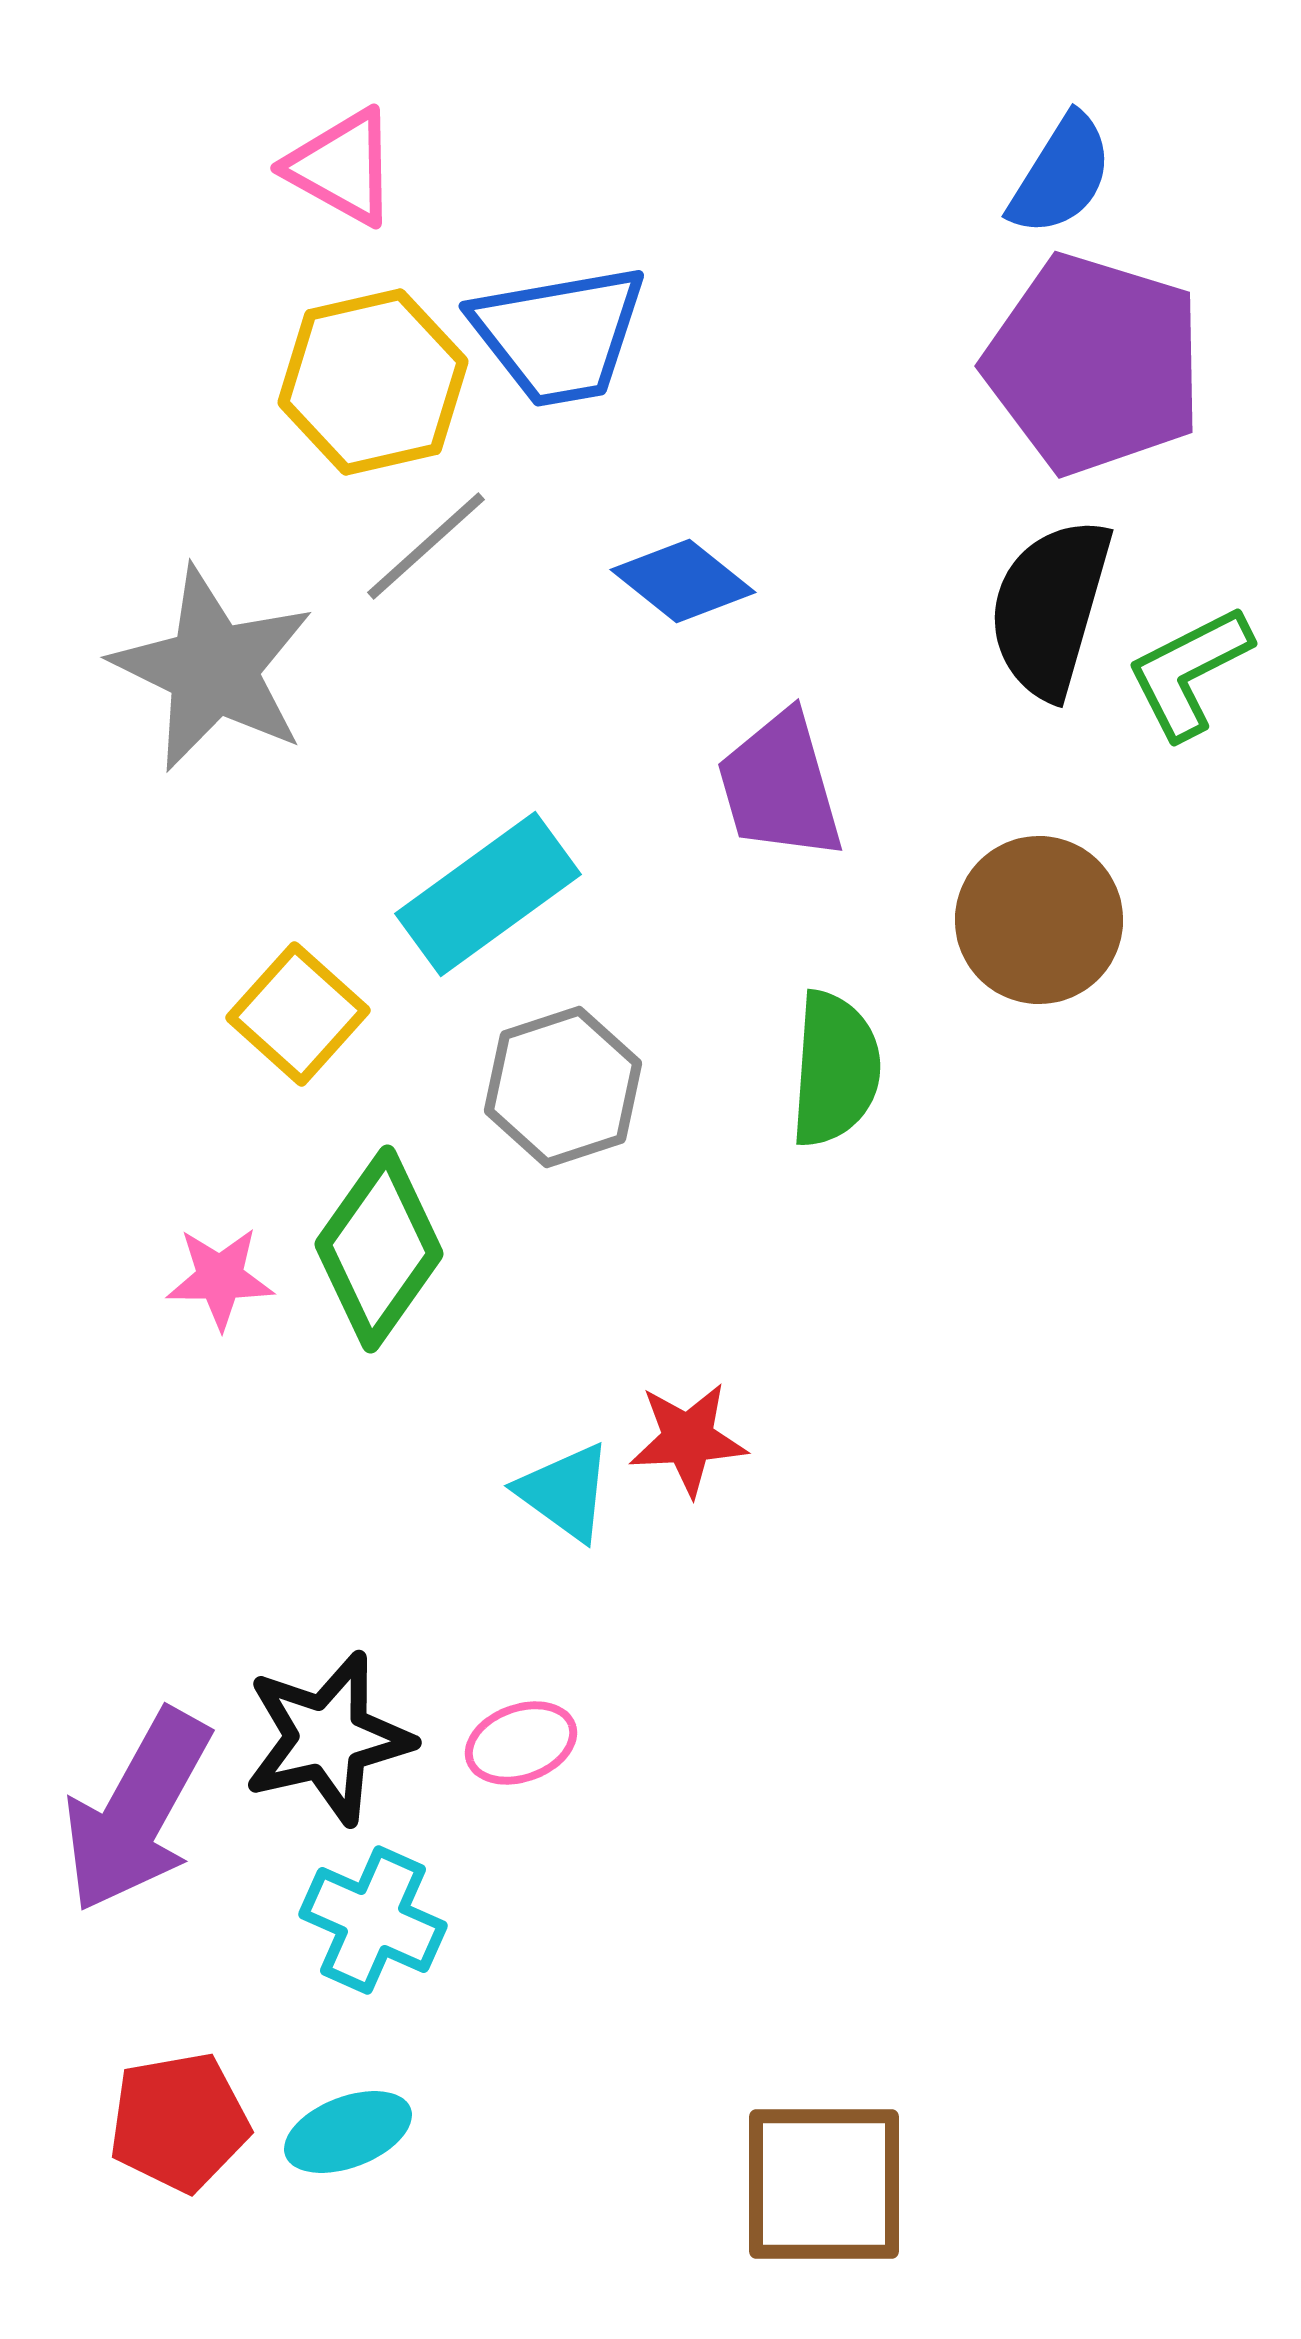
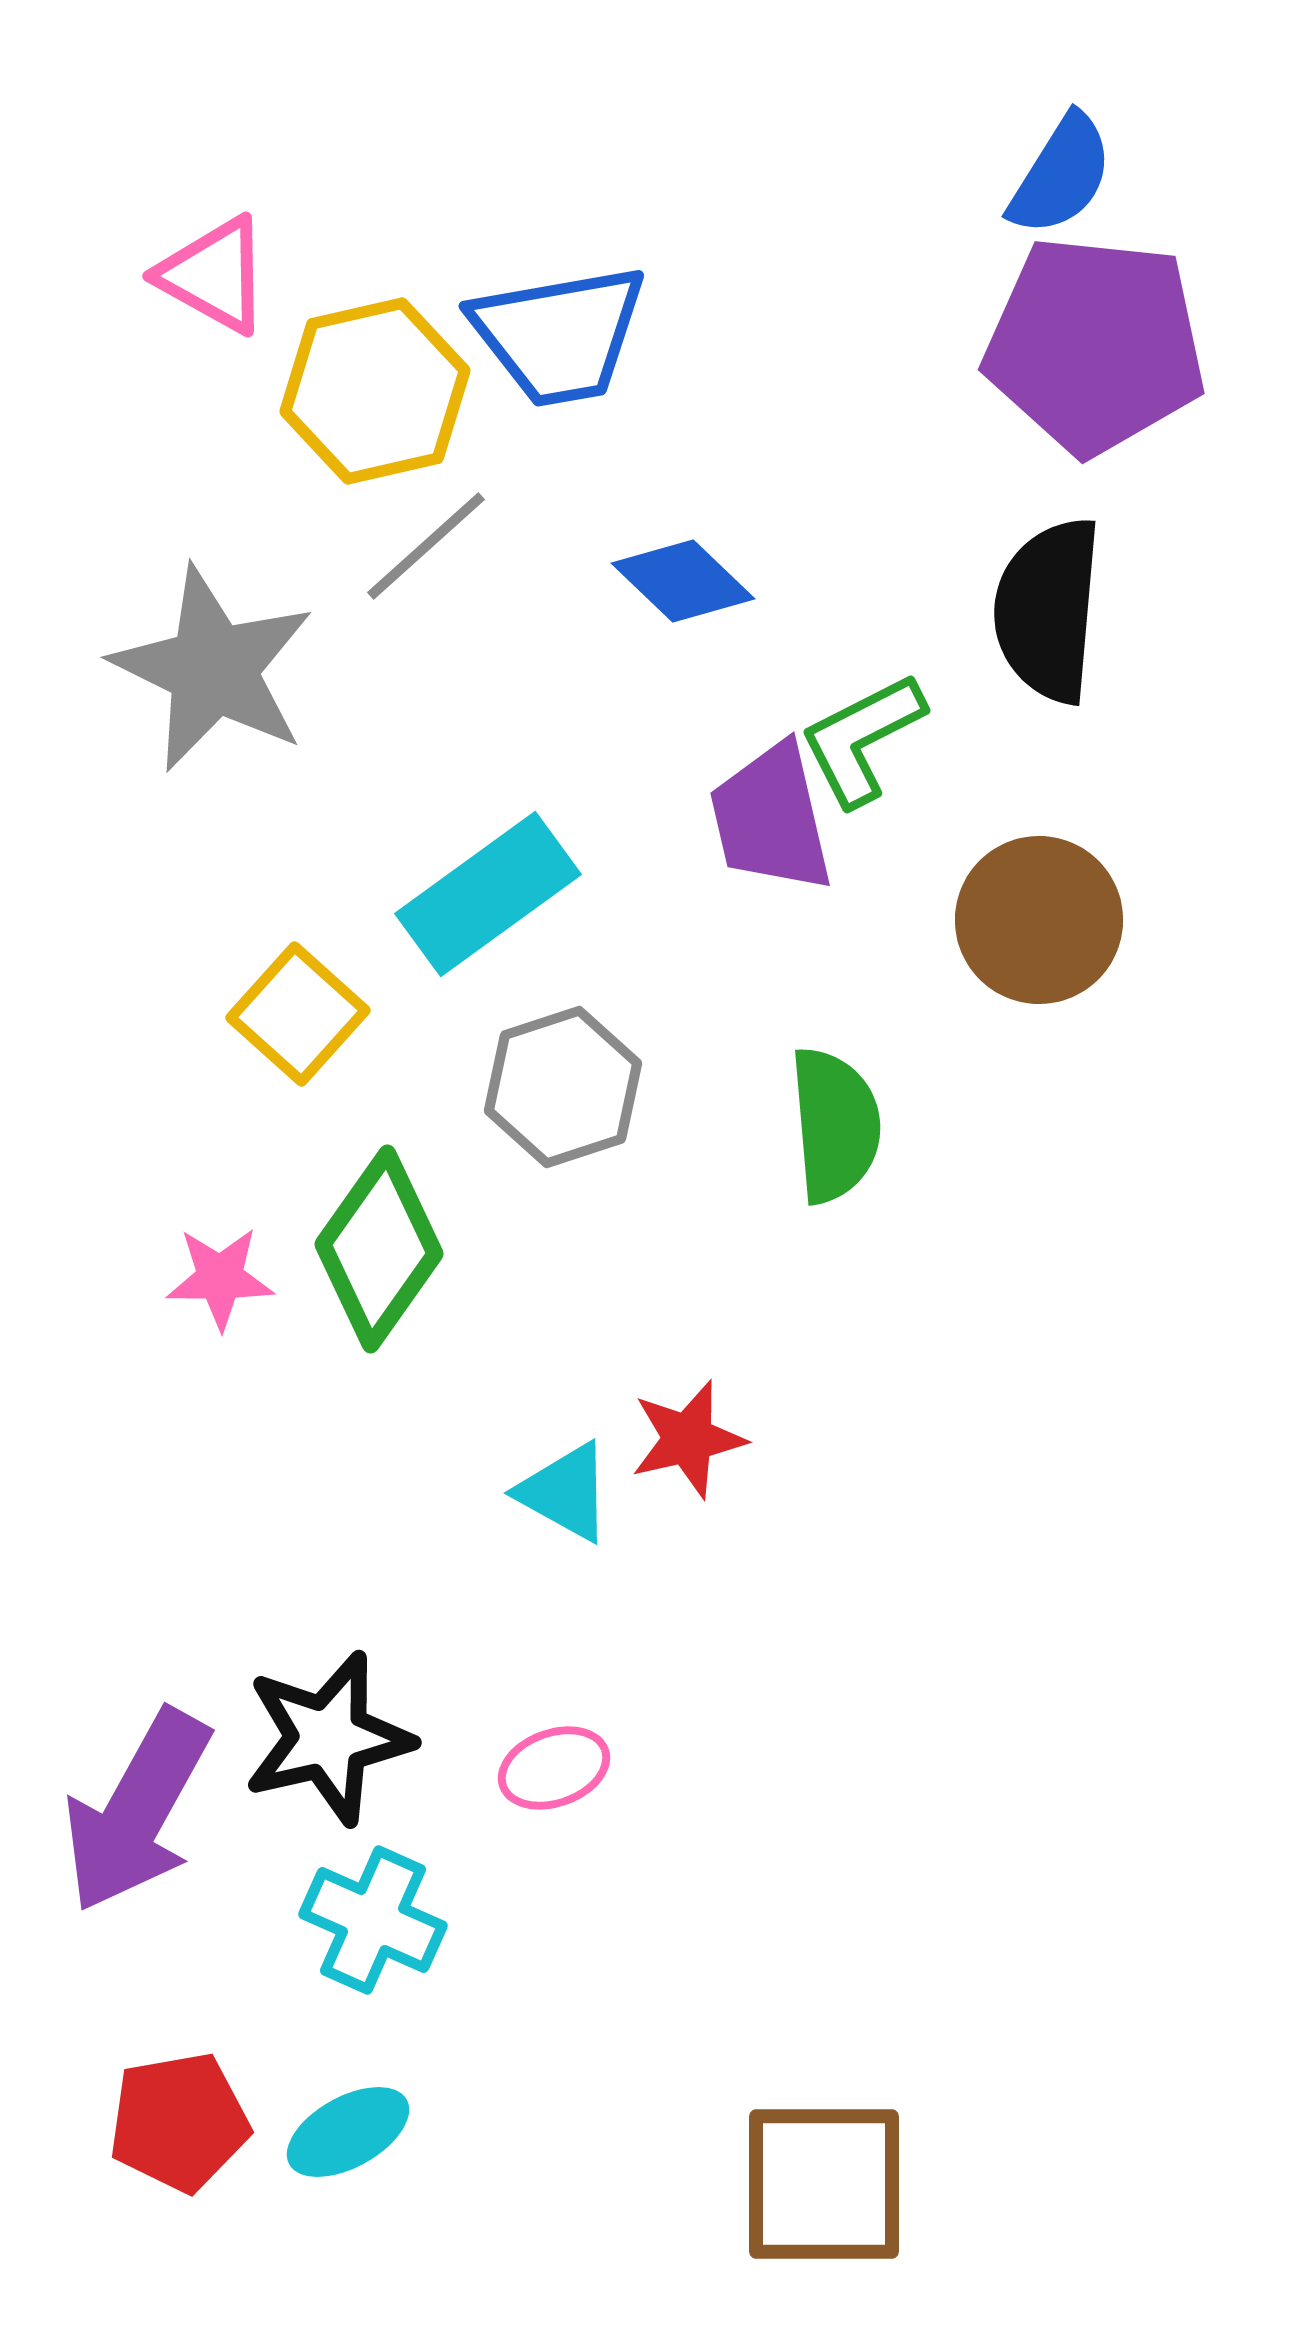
pink triangle: moved 128 px left, 108 px down
purple pentagon: moved 1 px right, 19 px up; rotated 11 degrees counterclockwise
yellow hexagon: moved 2 px right, 9 px down
blue diamond: rotated 5 degrees clockwise
black semicircle: moved 2 px left, 2 px down; rotated 11 degrees counterclockwise
green L-shape: moved 327 px left, 67 px down
purple trapezoid: moved 9 px left, 32 px down; rotated 3 degrees clockwise
green semicircle: moved 56 px down; rotated 9 degrees counterclockwise
red star: rotated 10 degrees counterclockwise
cyan triangle: rotated 7 degrees counterclockwise
pink ellipse: moved 33 px right, 25 px down
cyan ellipse: rotated 8 degrees counterclockwise
